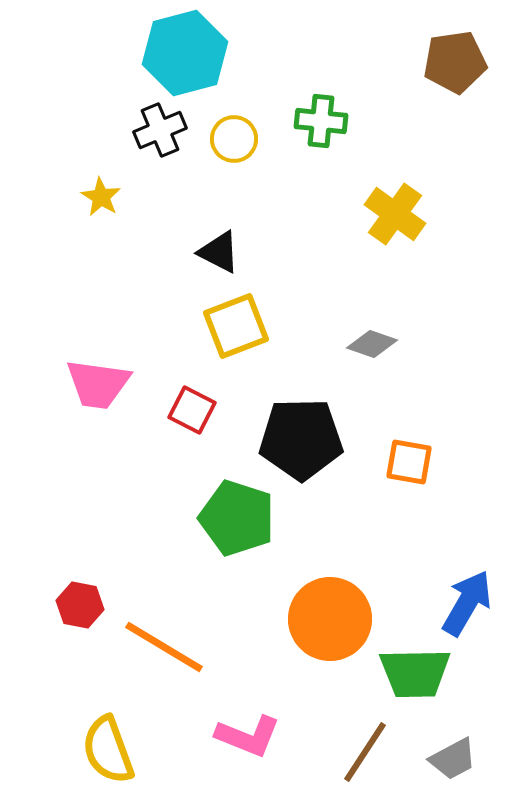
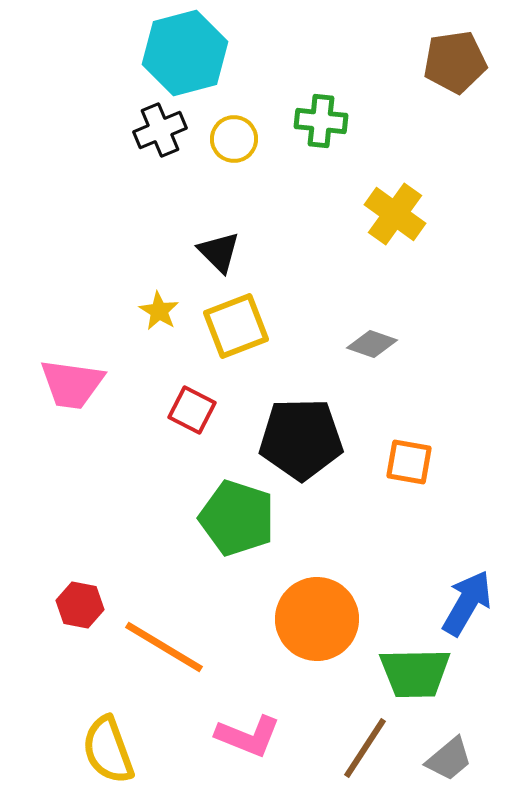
yellow star: moved 58 px right, 114 px down
black triangle: rotated 18 degrees clockwise
pink trapezoid: moved 26 px left
orange circle: moved 13 px left
brown line: moved 4 px up
gray trapezoid: moved 4 px left; rotated 12 degrees counterclockwise
